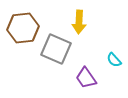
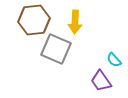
yellow arrow: moved 4 px left
brown hexagon: moved 11 px right, 8 px up
purple trapezoid: moved 15 px right, 3 px down
